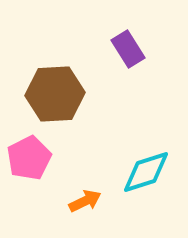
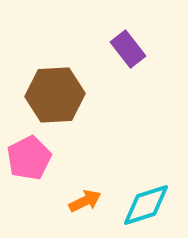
purple rectangle: rotated 6 degrees counterclockwise
brown hexagon: moved 1 px down
cyan diamond: moved 33 px down
